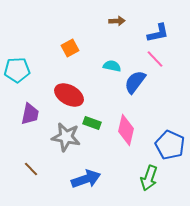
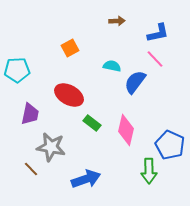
green rectangle: rotated 18 degrees clockwise
gray star: moved 15 px left, 10 px down
green arrow: moved 7 px up; rotated 20 degrees counterclockwise
